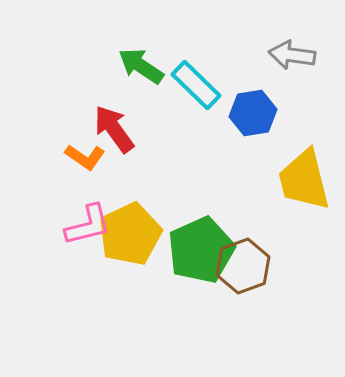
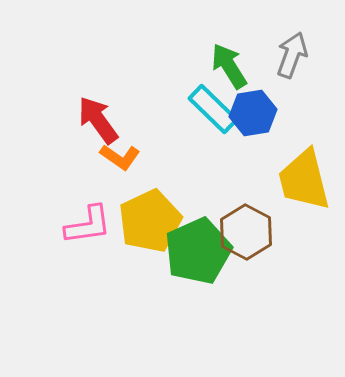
gray arrow: rotated 102 degrees clockwise
green arrow: moved 88 px right; rotated 24 degrees clockwise
cyan rectangle: moved 17 px right, 24 px down
red arrow: moved 16 px left, 9 px up
orange L-shape: moved 35 px right
pink L-shape: rotated 6 degrees clockwise
yellow pentagon: moved 20 px right, 13 px up
green pentagon: moved 3 px left, 1 px down
brown hexagon: moved 3 px right, 34 px up; rotated 12 degrees counterclockwise
